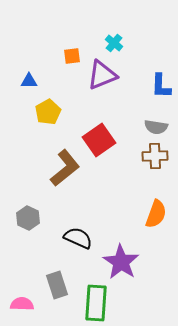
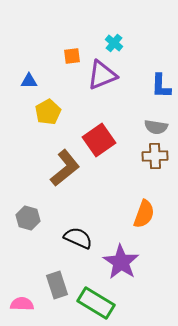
orange semicircle: moved 12 px left
gray hexagon: rotated 10 degrees counterclockwise
green rectangle: rotated 63 degrees counterclockwise
